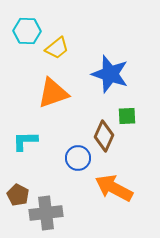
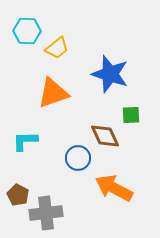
green square: moved 4 px right, 1 px up
brown diamond: moved 1 px right; rotated 48 degrees counterclockwise
